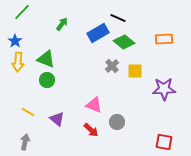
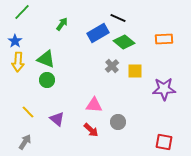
pink triangle: rotated 18 degrees counterclockwise
yellow line: rotated 16 degrees clockwise
gray circle: moved 1 px right
gray arrow: rotated 21 degrees clockwise
